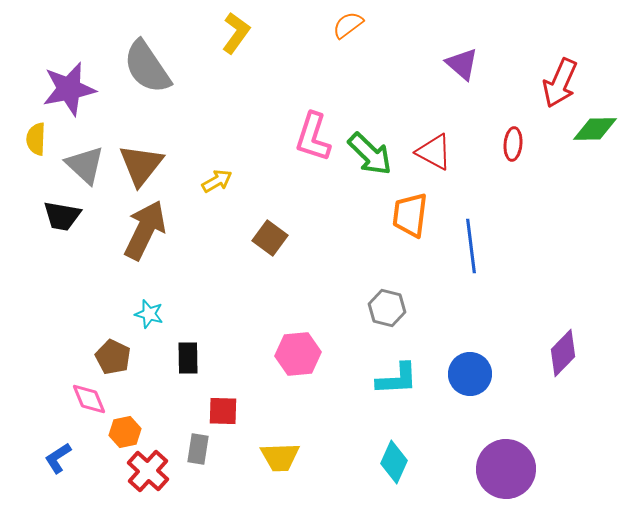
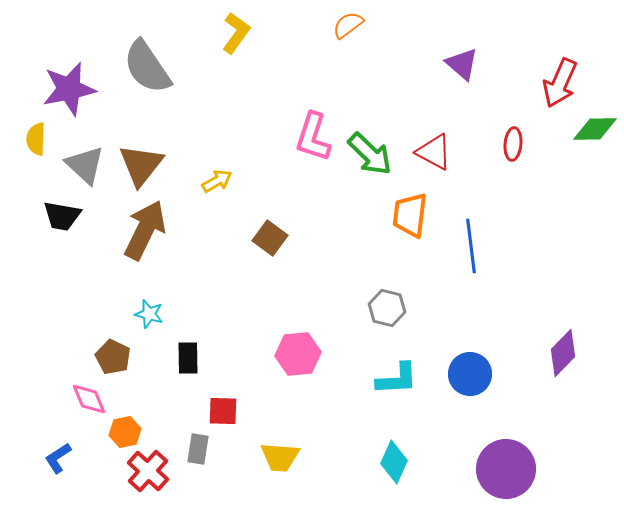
yellow trapezoid: rotated 6 degrees clockwise
